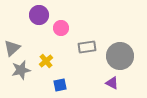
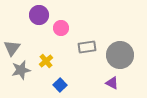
gray triangle: rotated 12 degrees counterclockwise
gray circle: moved 1 px up
blue square: rotated 32 degrees counterclockwise
